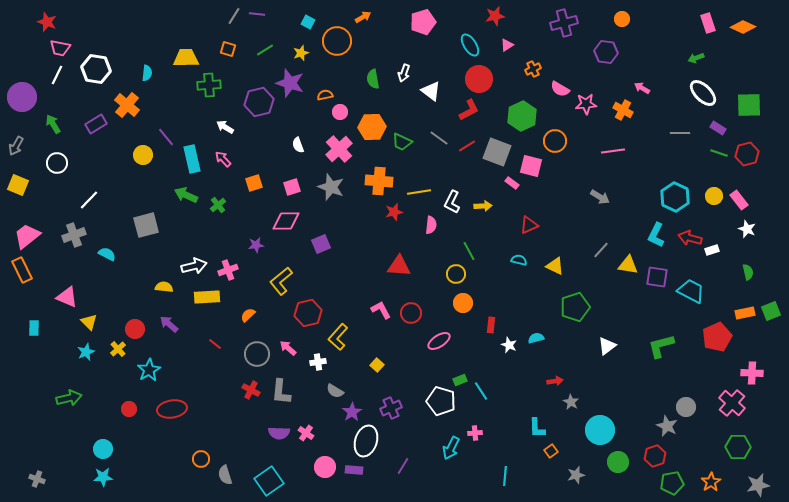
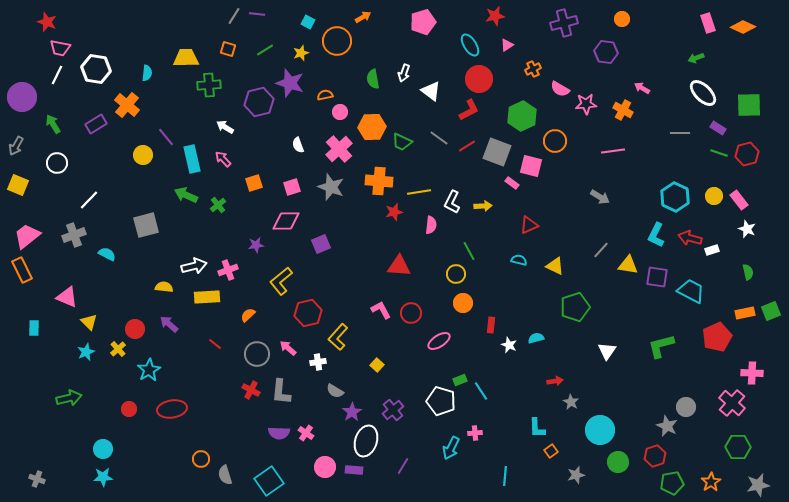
white triangle at (607, 346): moved 5 px down; rotated 18 degrees counterclockwise
purple cross at (391, 408): moved 2 px right, 2 px down; rotated 15 degrees counterclockwise
